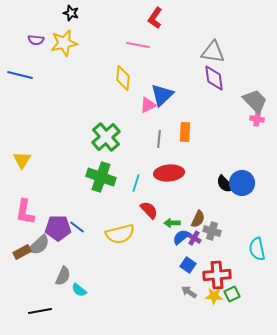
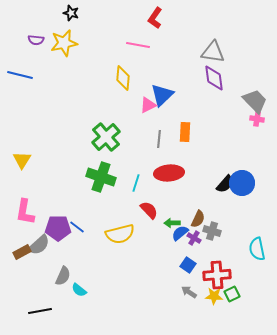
black semicircle at (225, 184): rotated 96 degrees counterclockwise
blue semicircle at (181, 237): moved 1 px left, 4 px up
